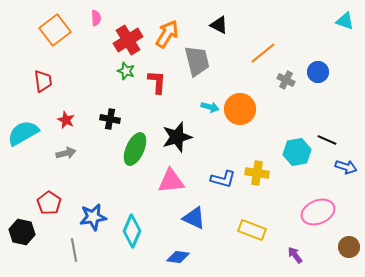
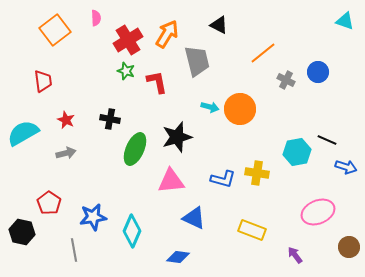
red L-shape: rotated 15 degrees counterclockwise
